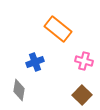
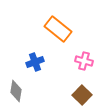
gray diamond: moved 3 px left, 1 px down
